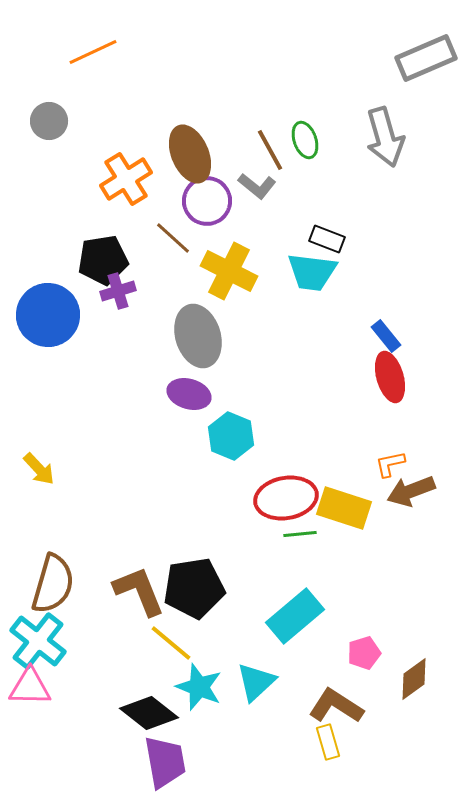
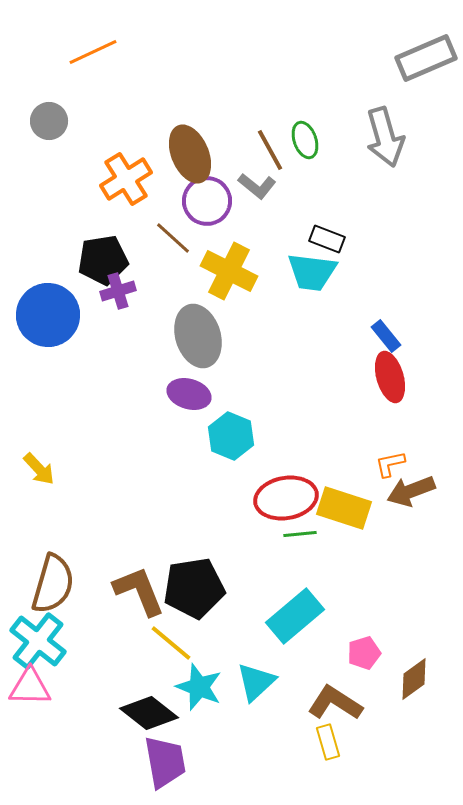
brown L-shape at (336, 706): moved 1 px left, 3 px up
